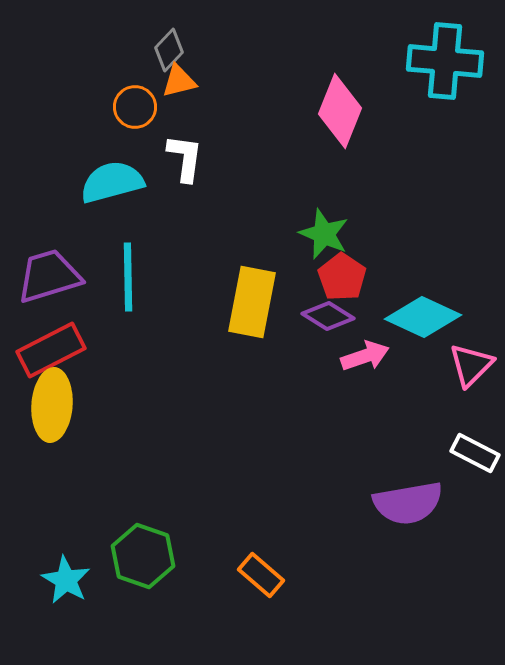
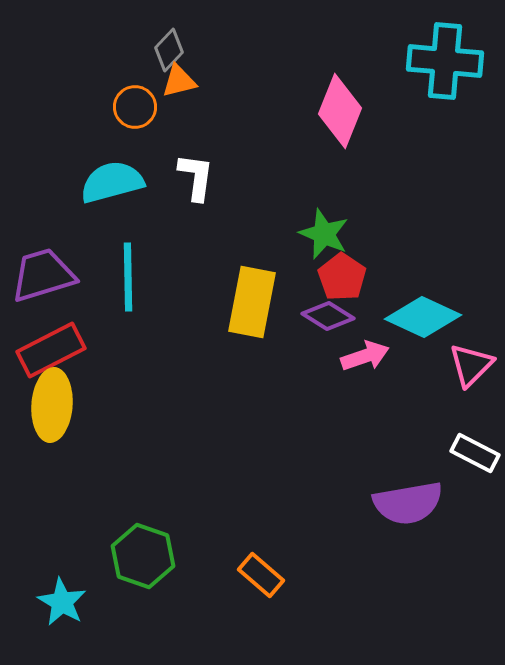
white L-shape: moved 11 px right, 19 px down
purple trapezoid: moved 6 px left, 1 px up
cyan star: moved 4 px left, 22 px down
